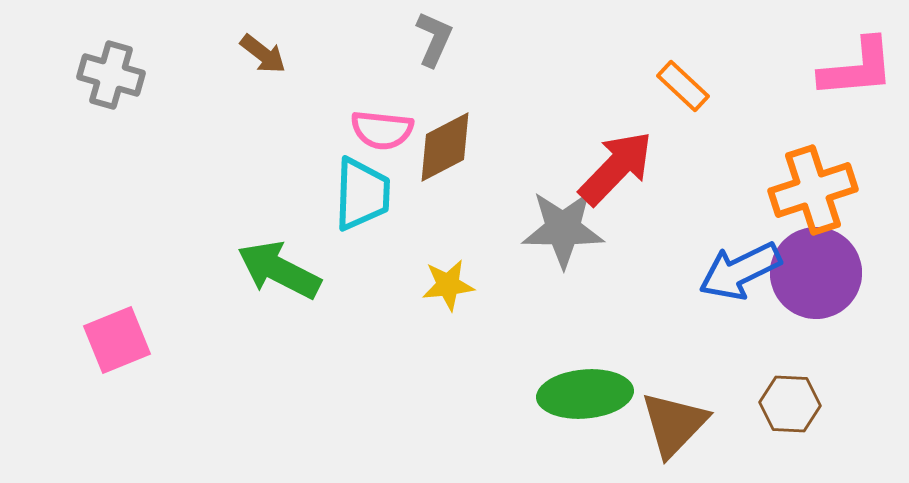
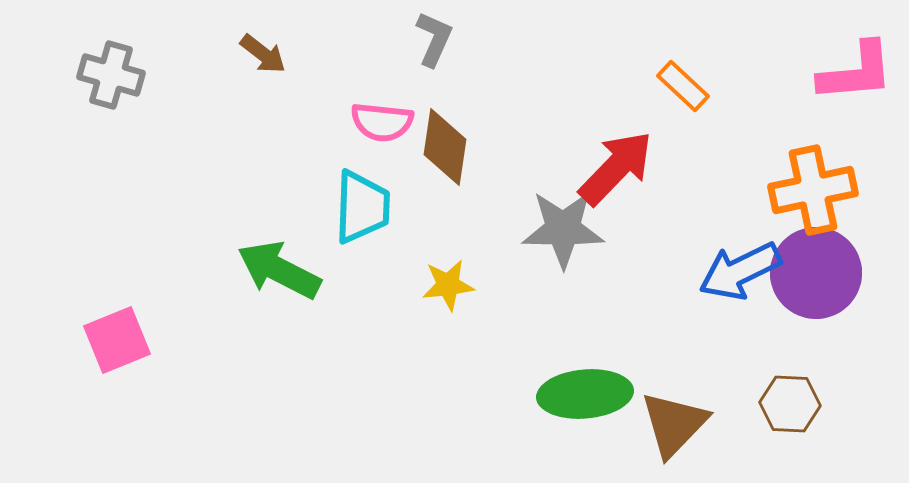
pink L-shape: moved 1 px left, 4 px down
pink semicircle: moved 8 px up
brown diamond: rotated 54 degrees counterclockwise
orange cross: rotated 6 degrees clockwise
cyan trapezoid: moved 13 px down
